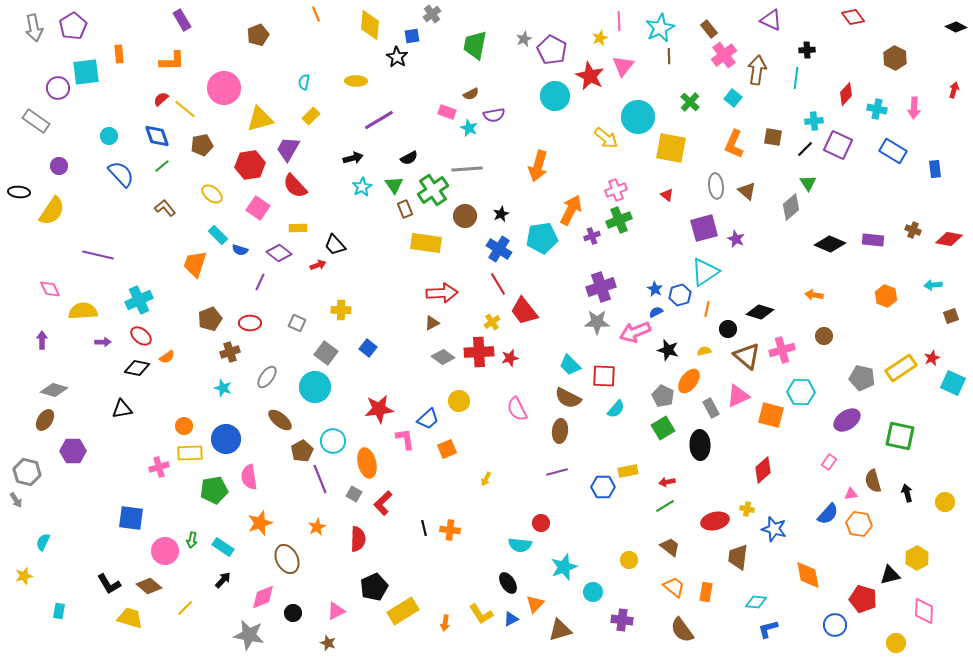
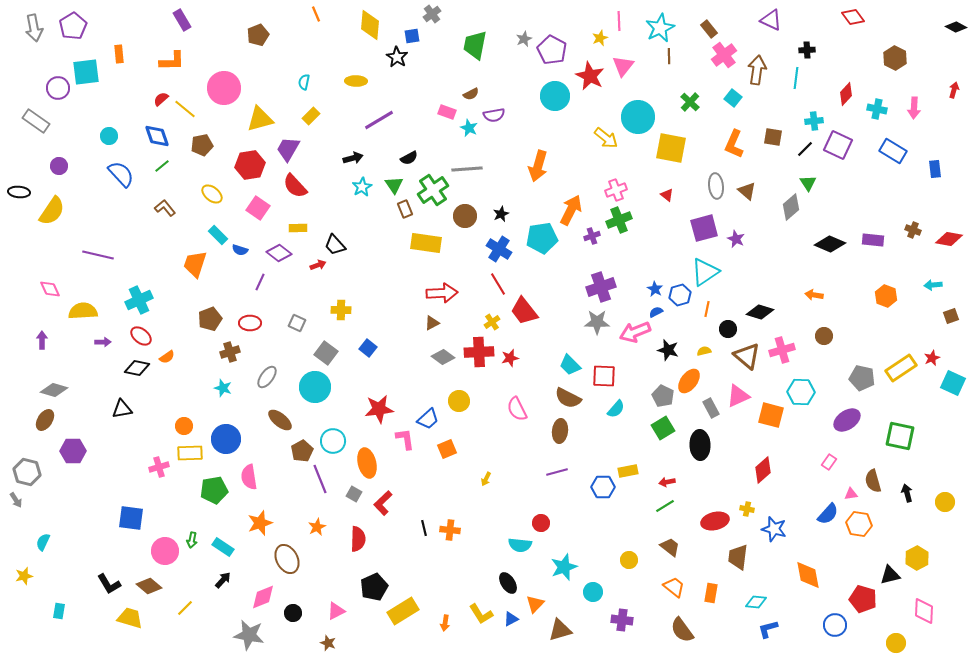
orange rectangle at (706, 592): moved 5 px right, 1 px down
